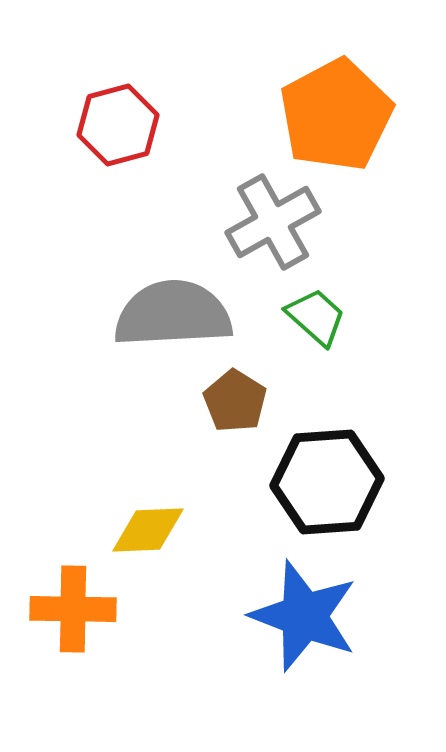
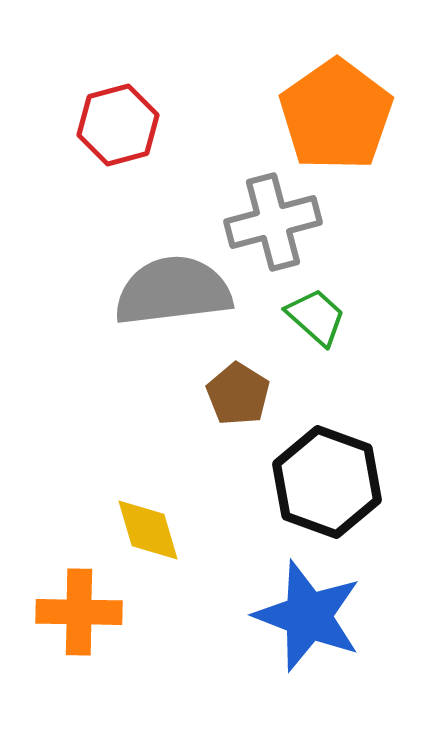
orange pentagon: rotated 7 degrees counterclockwise
gray cross: rotated 14 degrees clockwise
gray semicircle: moved 23 px up; rotated 4 degrees counterclockwise
brown pentagon: moved 3 px right, 7 px up
black hexagon: rotated 24 degrees clockwise
yellow diamond: rotated 76 degrees clockwise
orange cross: moved 6 px right, 3 px down
blue star: moved 4 px right
